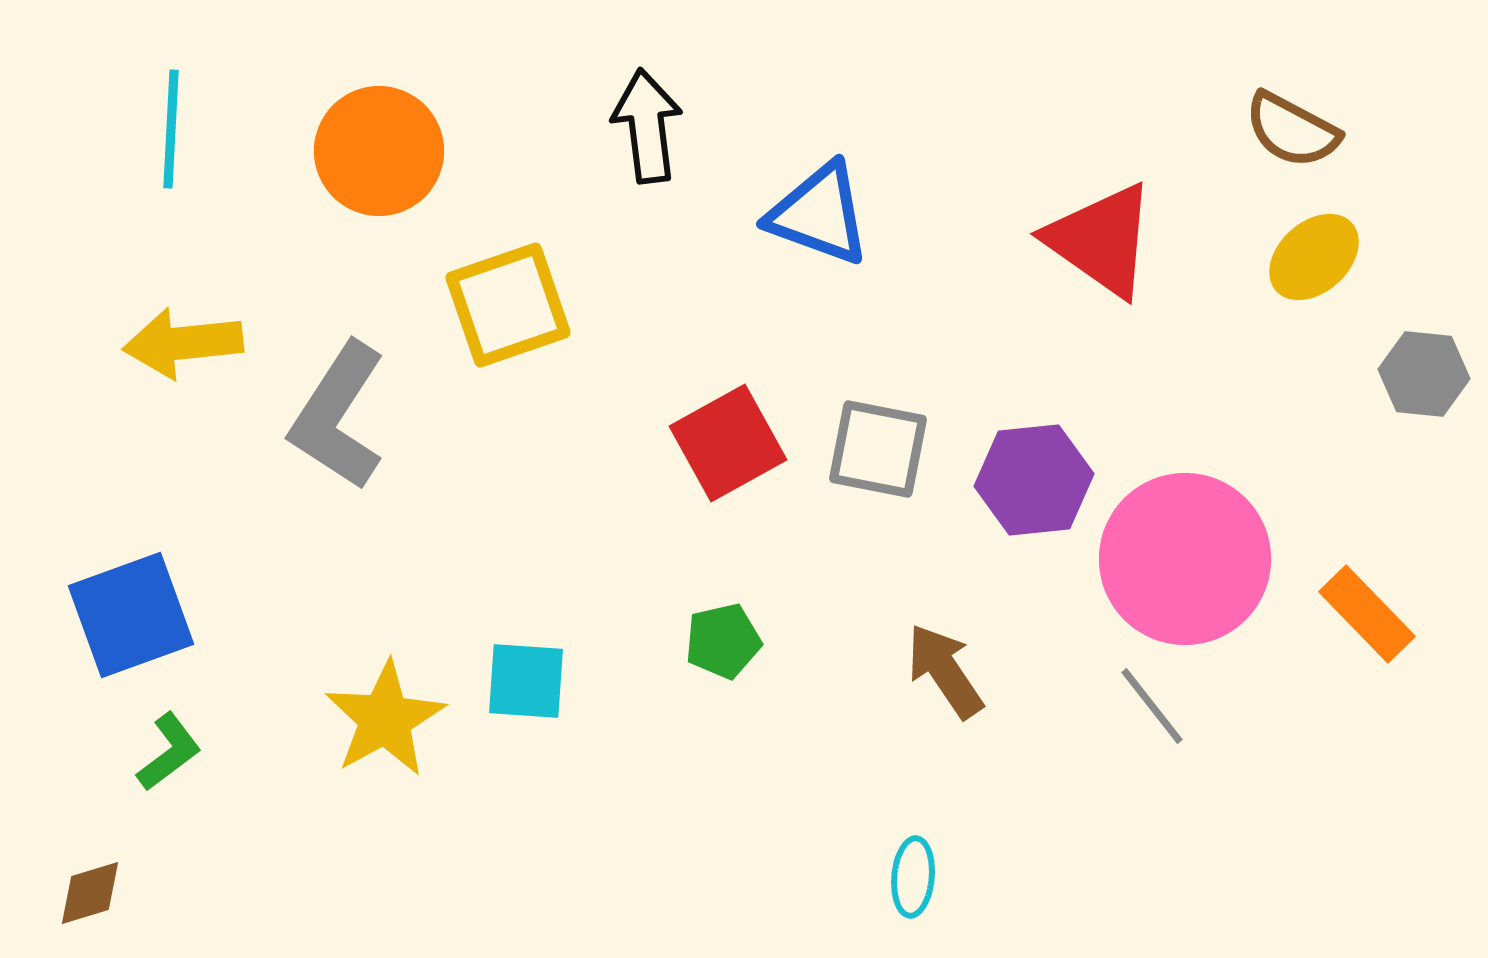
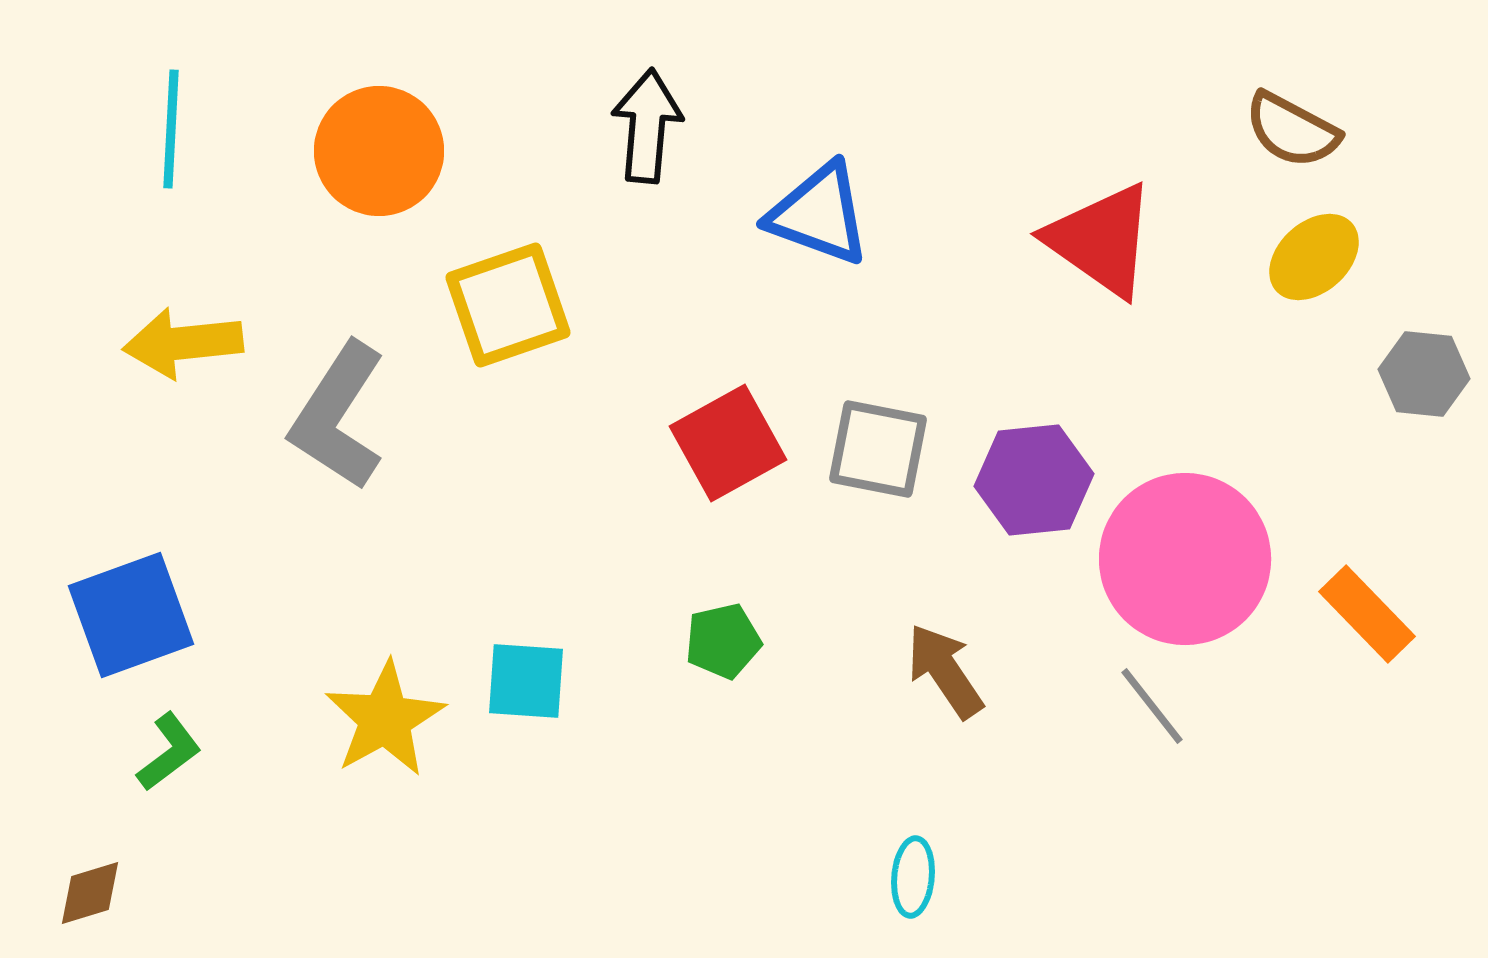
black arrow: rotated 12 degrees clockwise
